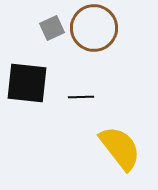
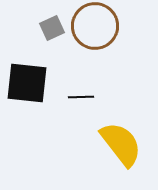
brown circle: moved 1 px right, 2 px up
yellow semicircle: moved 1 px right, 4 px up
